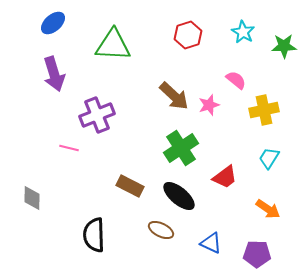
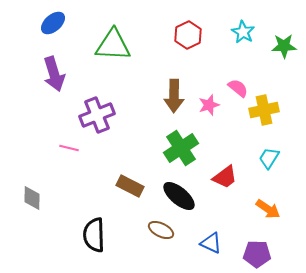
red hexagon: rotated 8 degrees counterclockwise
pink semicircle: moved 2 px right, 8 px down
brown arrow: rotated 48 degrees clockwise
